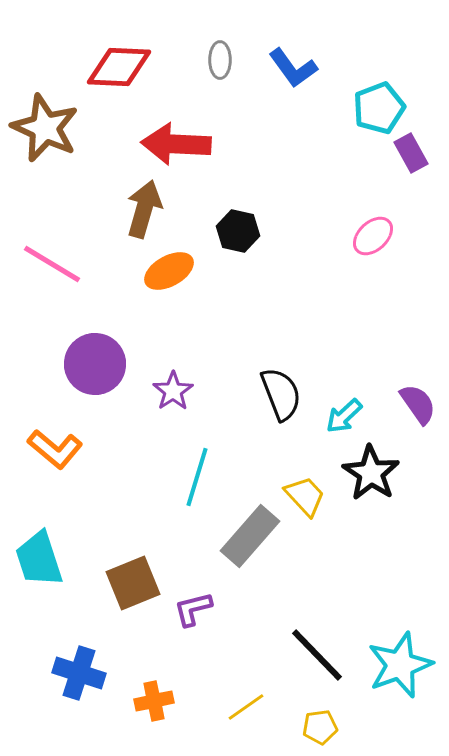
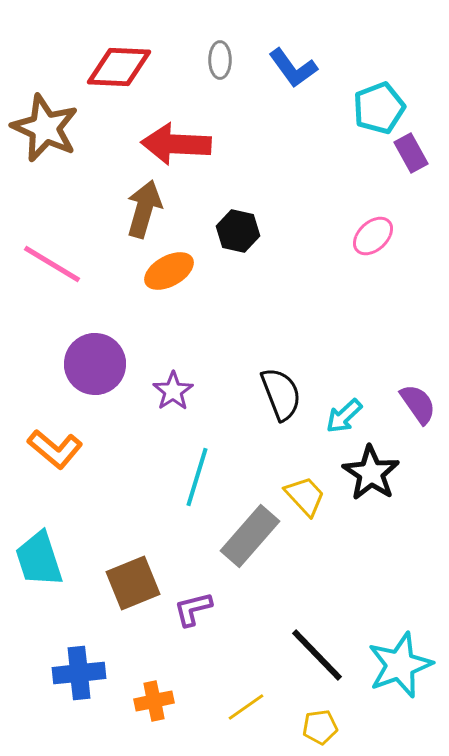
blue cross: rotated 24 degrees counterclockwise
